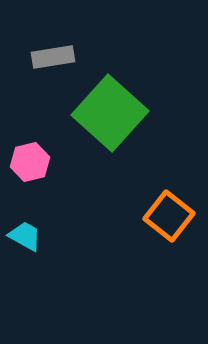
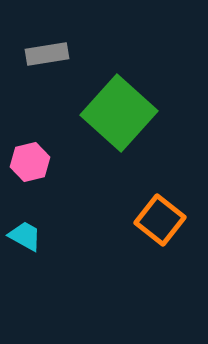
gray rectangle: moved 6 px left, 3 px up
green square: moved 9 px right
orange square: moved 9 px left, 4 px down
